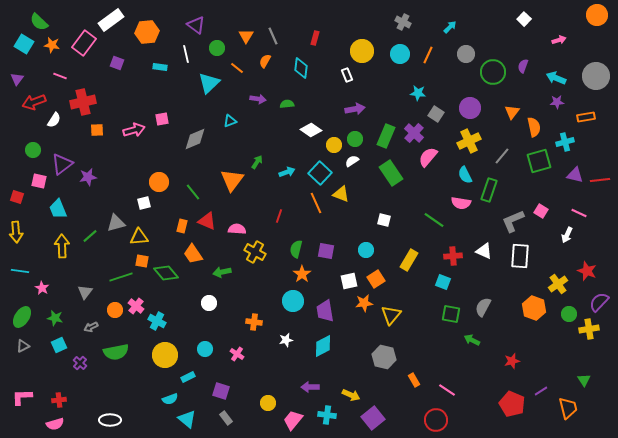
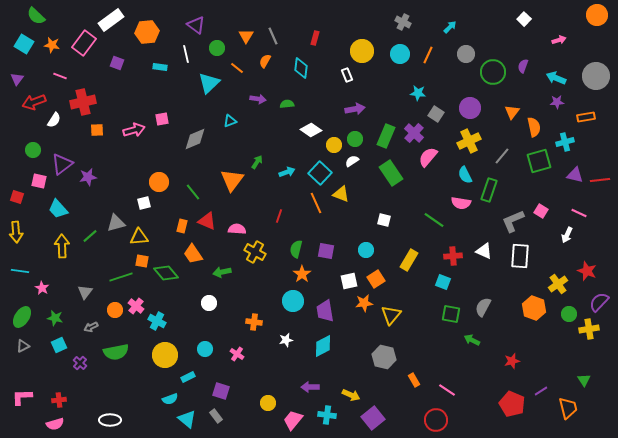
green semicircle at (39, 22): moved 3 px left, 6 px up
cyan trapezoid at (58, 209): rotated 20 degrees counterclockwise
gray rectangle at (226, 418): moved 10 px left, 2 px up
